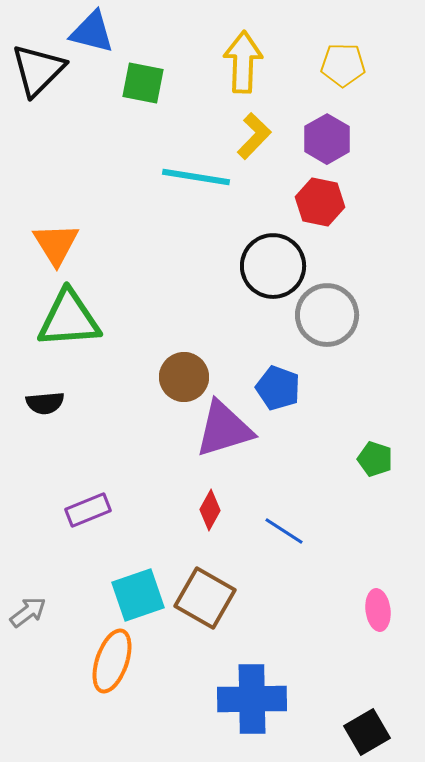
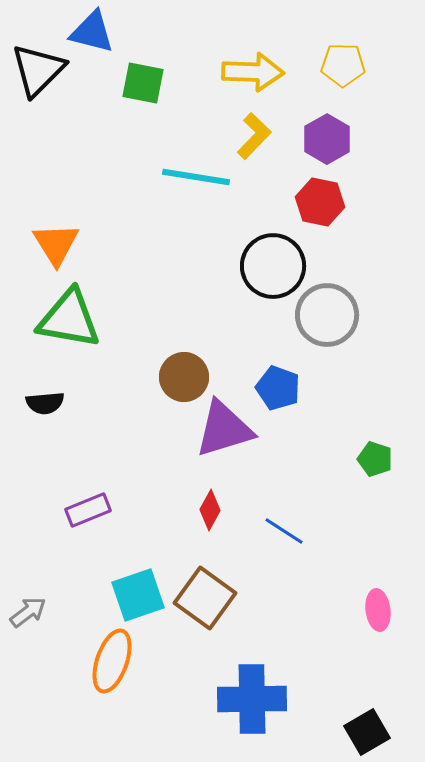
yellow arrow: moved 10 px right, 10 px down; rotated 90 degrees clockwise
green triangle: rotated 14 degrees clockwise
brown square: rotated 6 degrees clockwise
